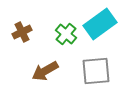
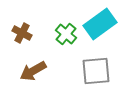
brown cross: moved 1 px down; rotated 36 degrees counterclockwise
brown arrow: moved 12 px left
